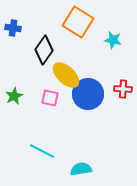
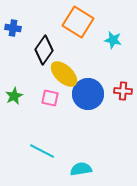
yellow ellipse: moved 2 px left, 1 px up
red cross: moved 2 px down
